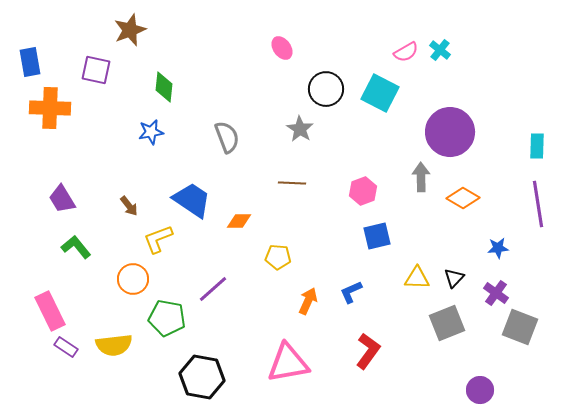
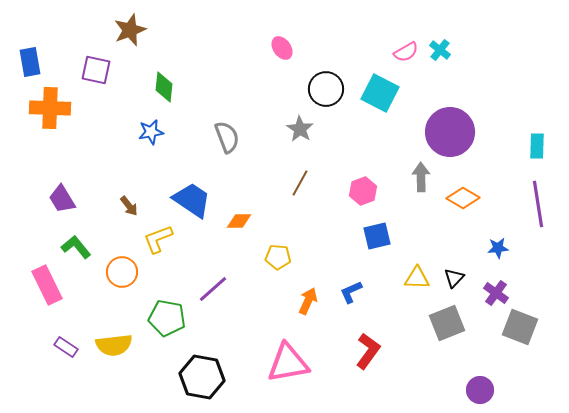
brown line at (292, 183): moved 8 px right; rotated 64 degrees counterclockwise
orange circle at (133, 279): moved 11 px left, 7 px up
pink rectangle at (50, 311): moved 3 px left, 26 px up
